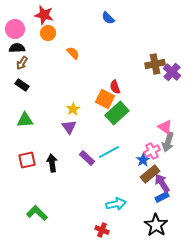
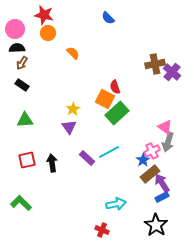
green L-shape: moved 16 px left, 10 px up
